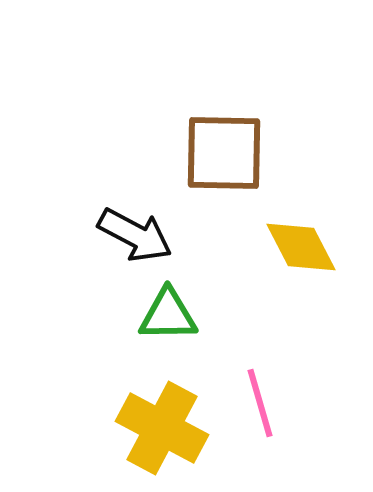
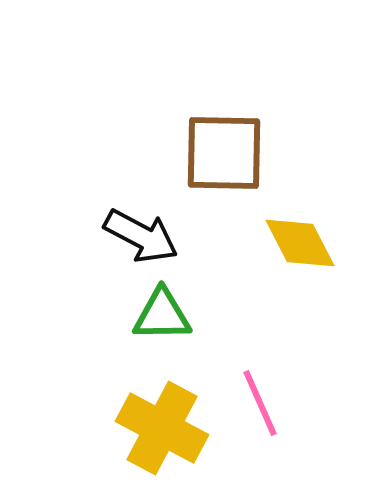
black arrow: moved 6 px right, 1 px down
yellow diamond: moved 1 px left, 4 px up
green triangle: moved 6 px left
pink line: rotated 8 degrees counterclockwise
